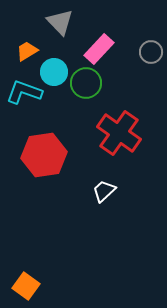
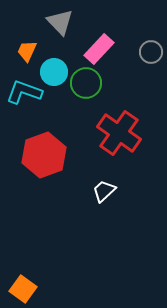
orange trapezoid: rotated 35 degrees counterclockwise
red hexagon: rotated 12 degrees counterclockwise
orange square: moved 3 px left, 3 px down
